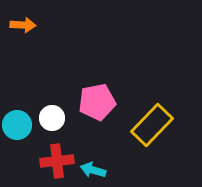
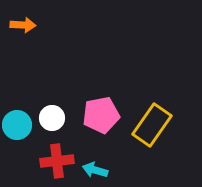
pink pentagon: moved 4 px right, 13 px down
yellow rectangle: rotated 9 degrees counterclockwise
cyan arrow: moved 2 px right
